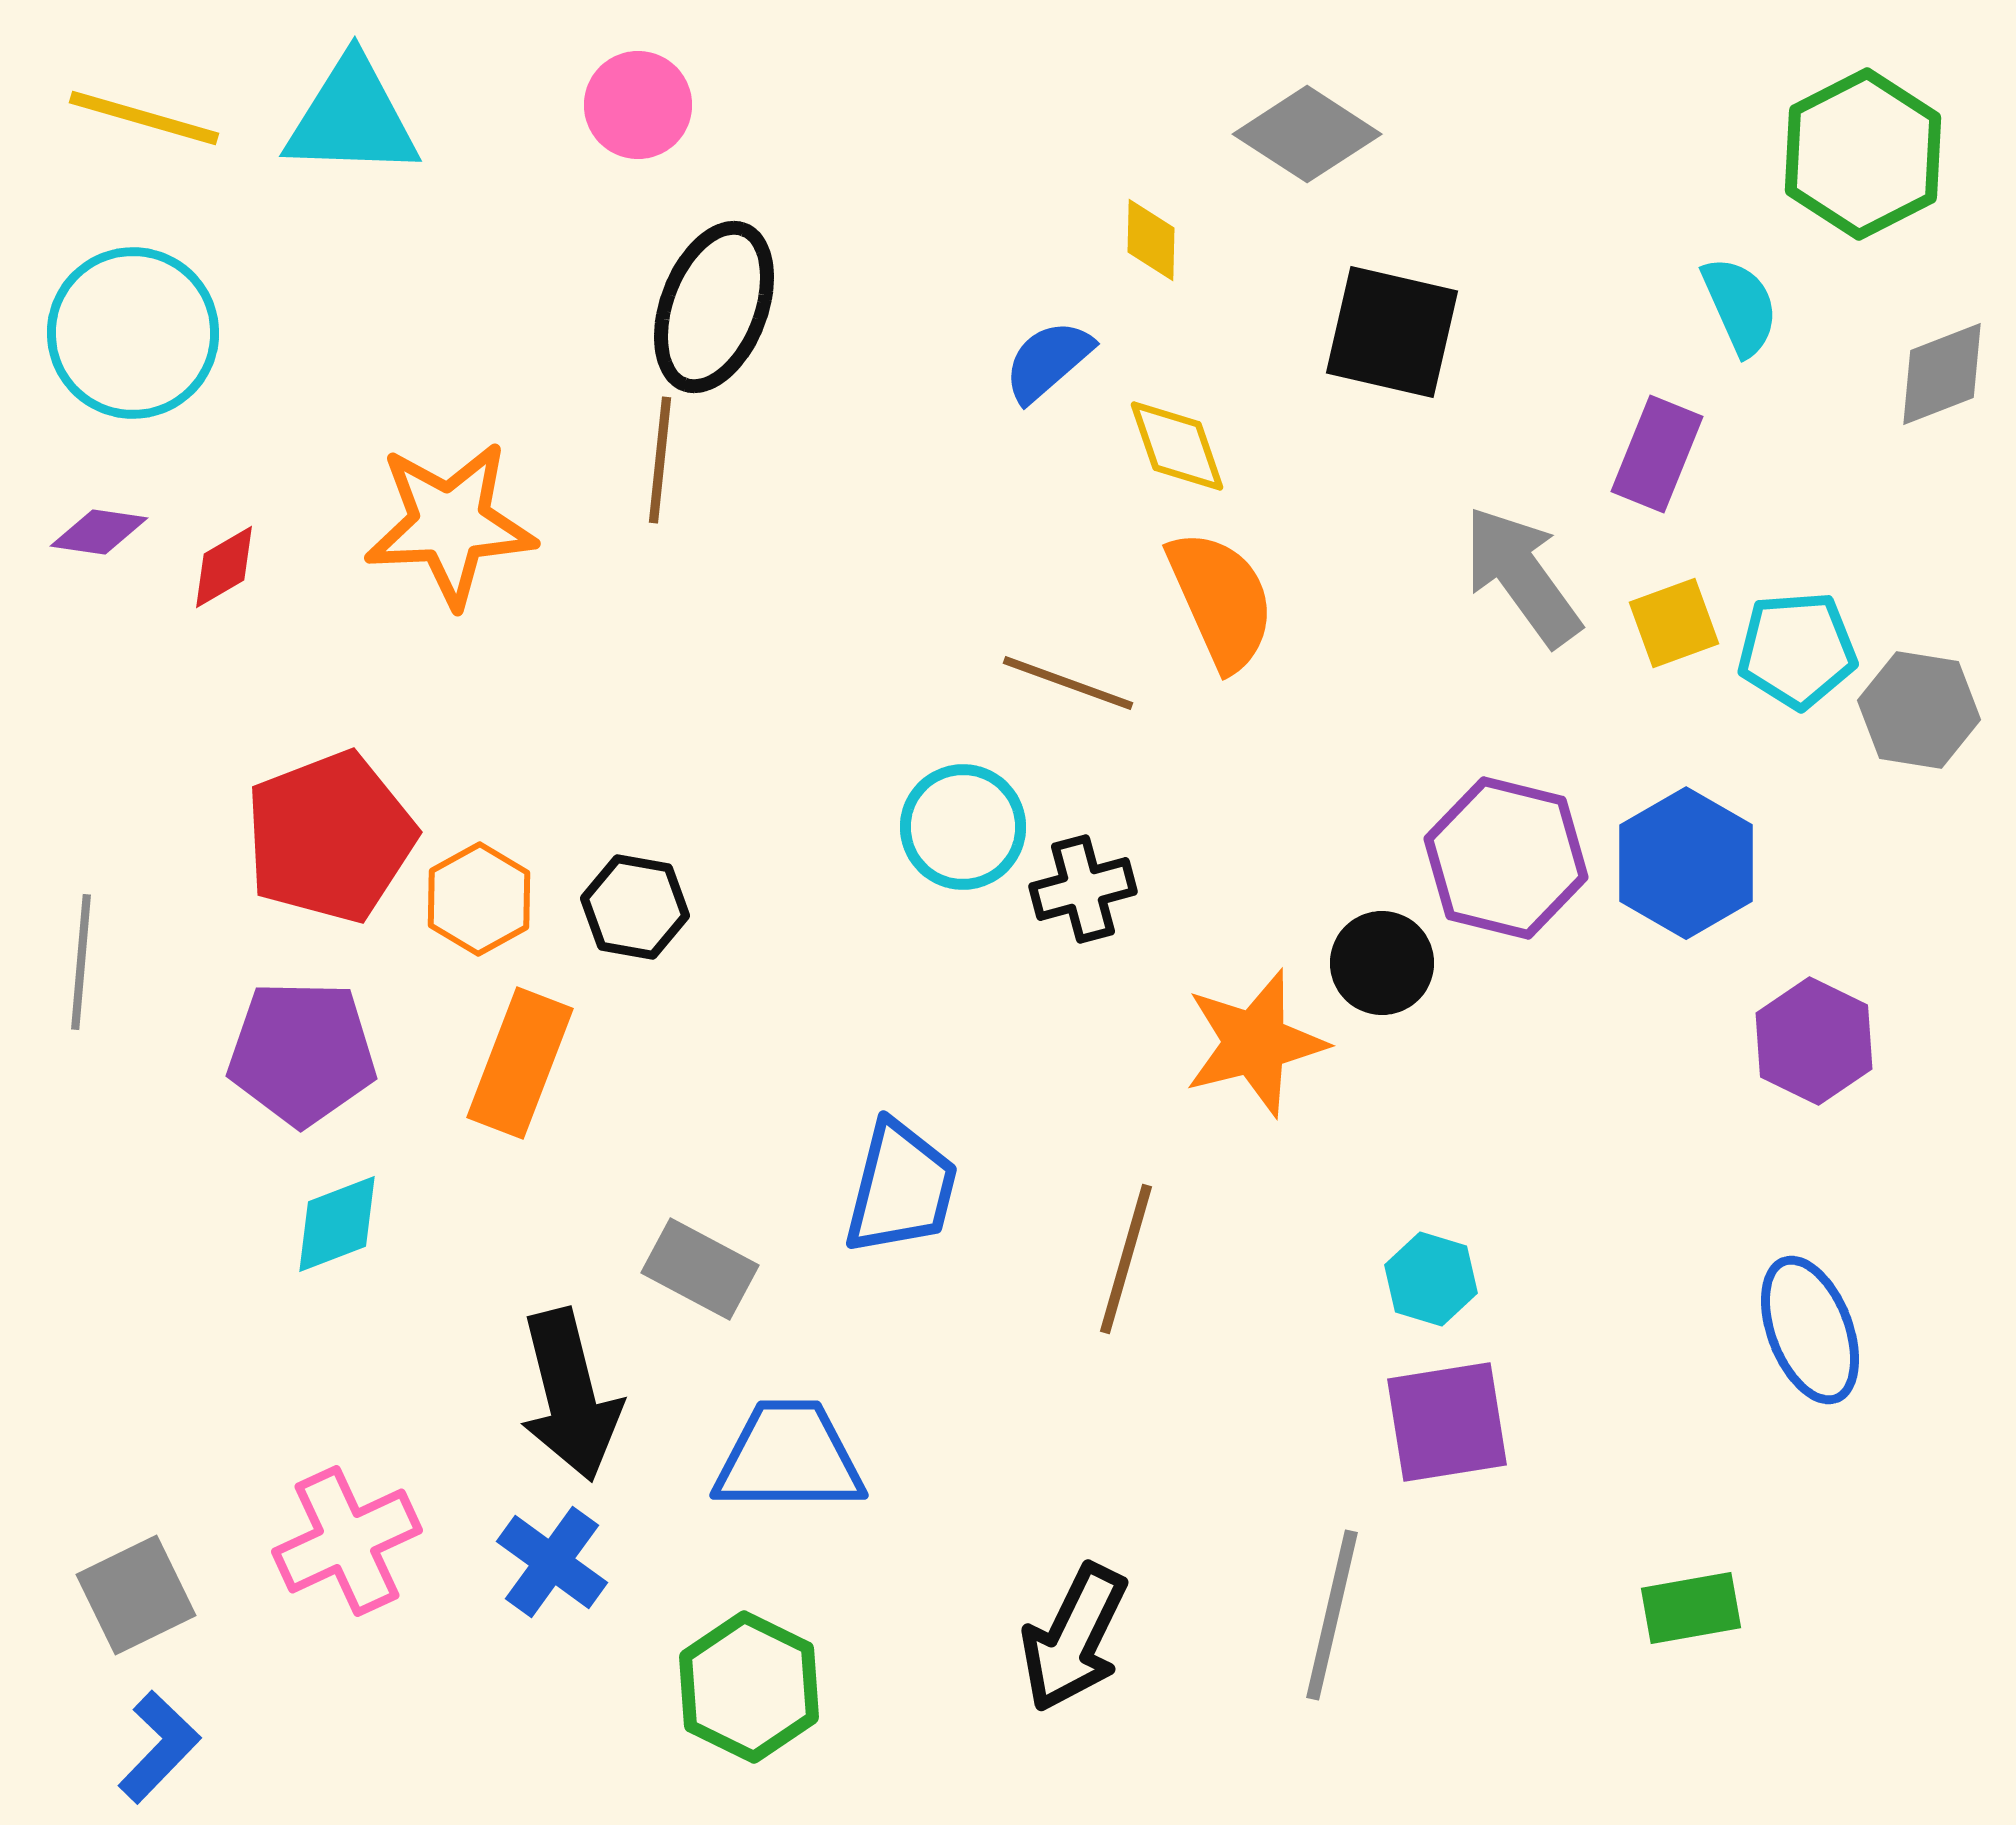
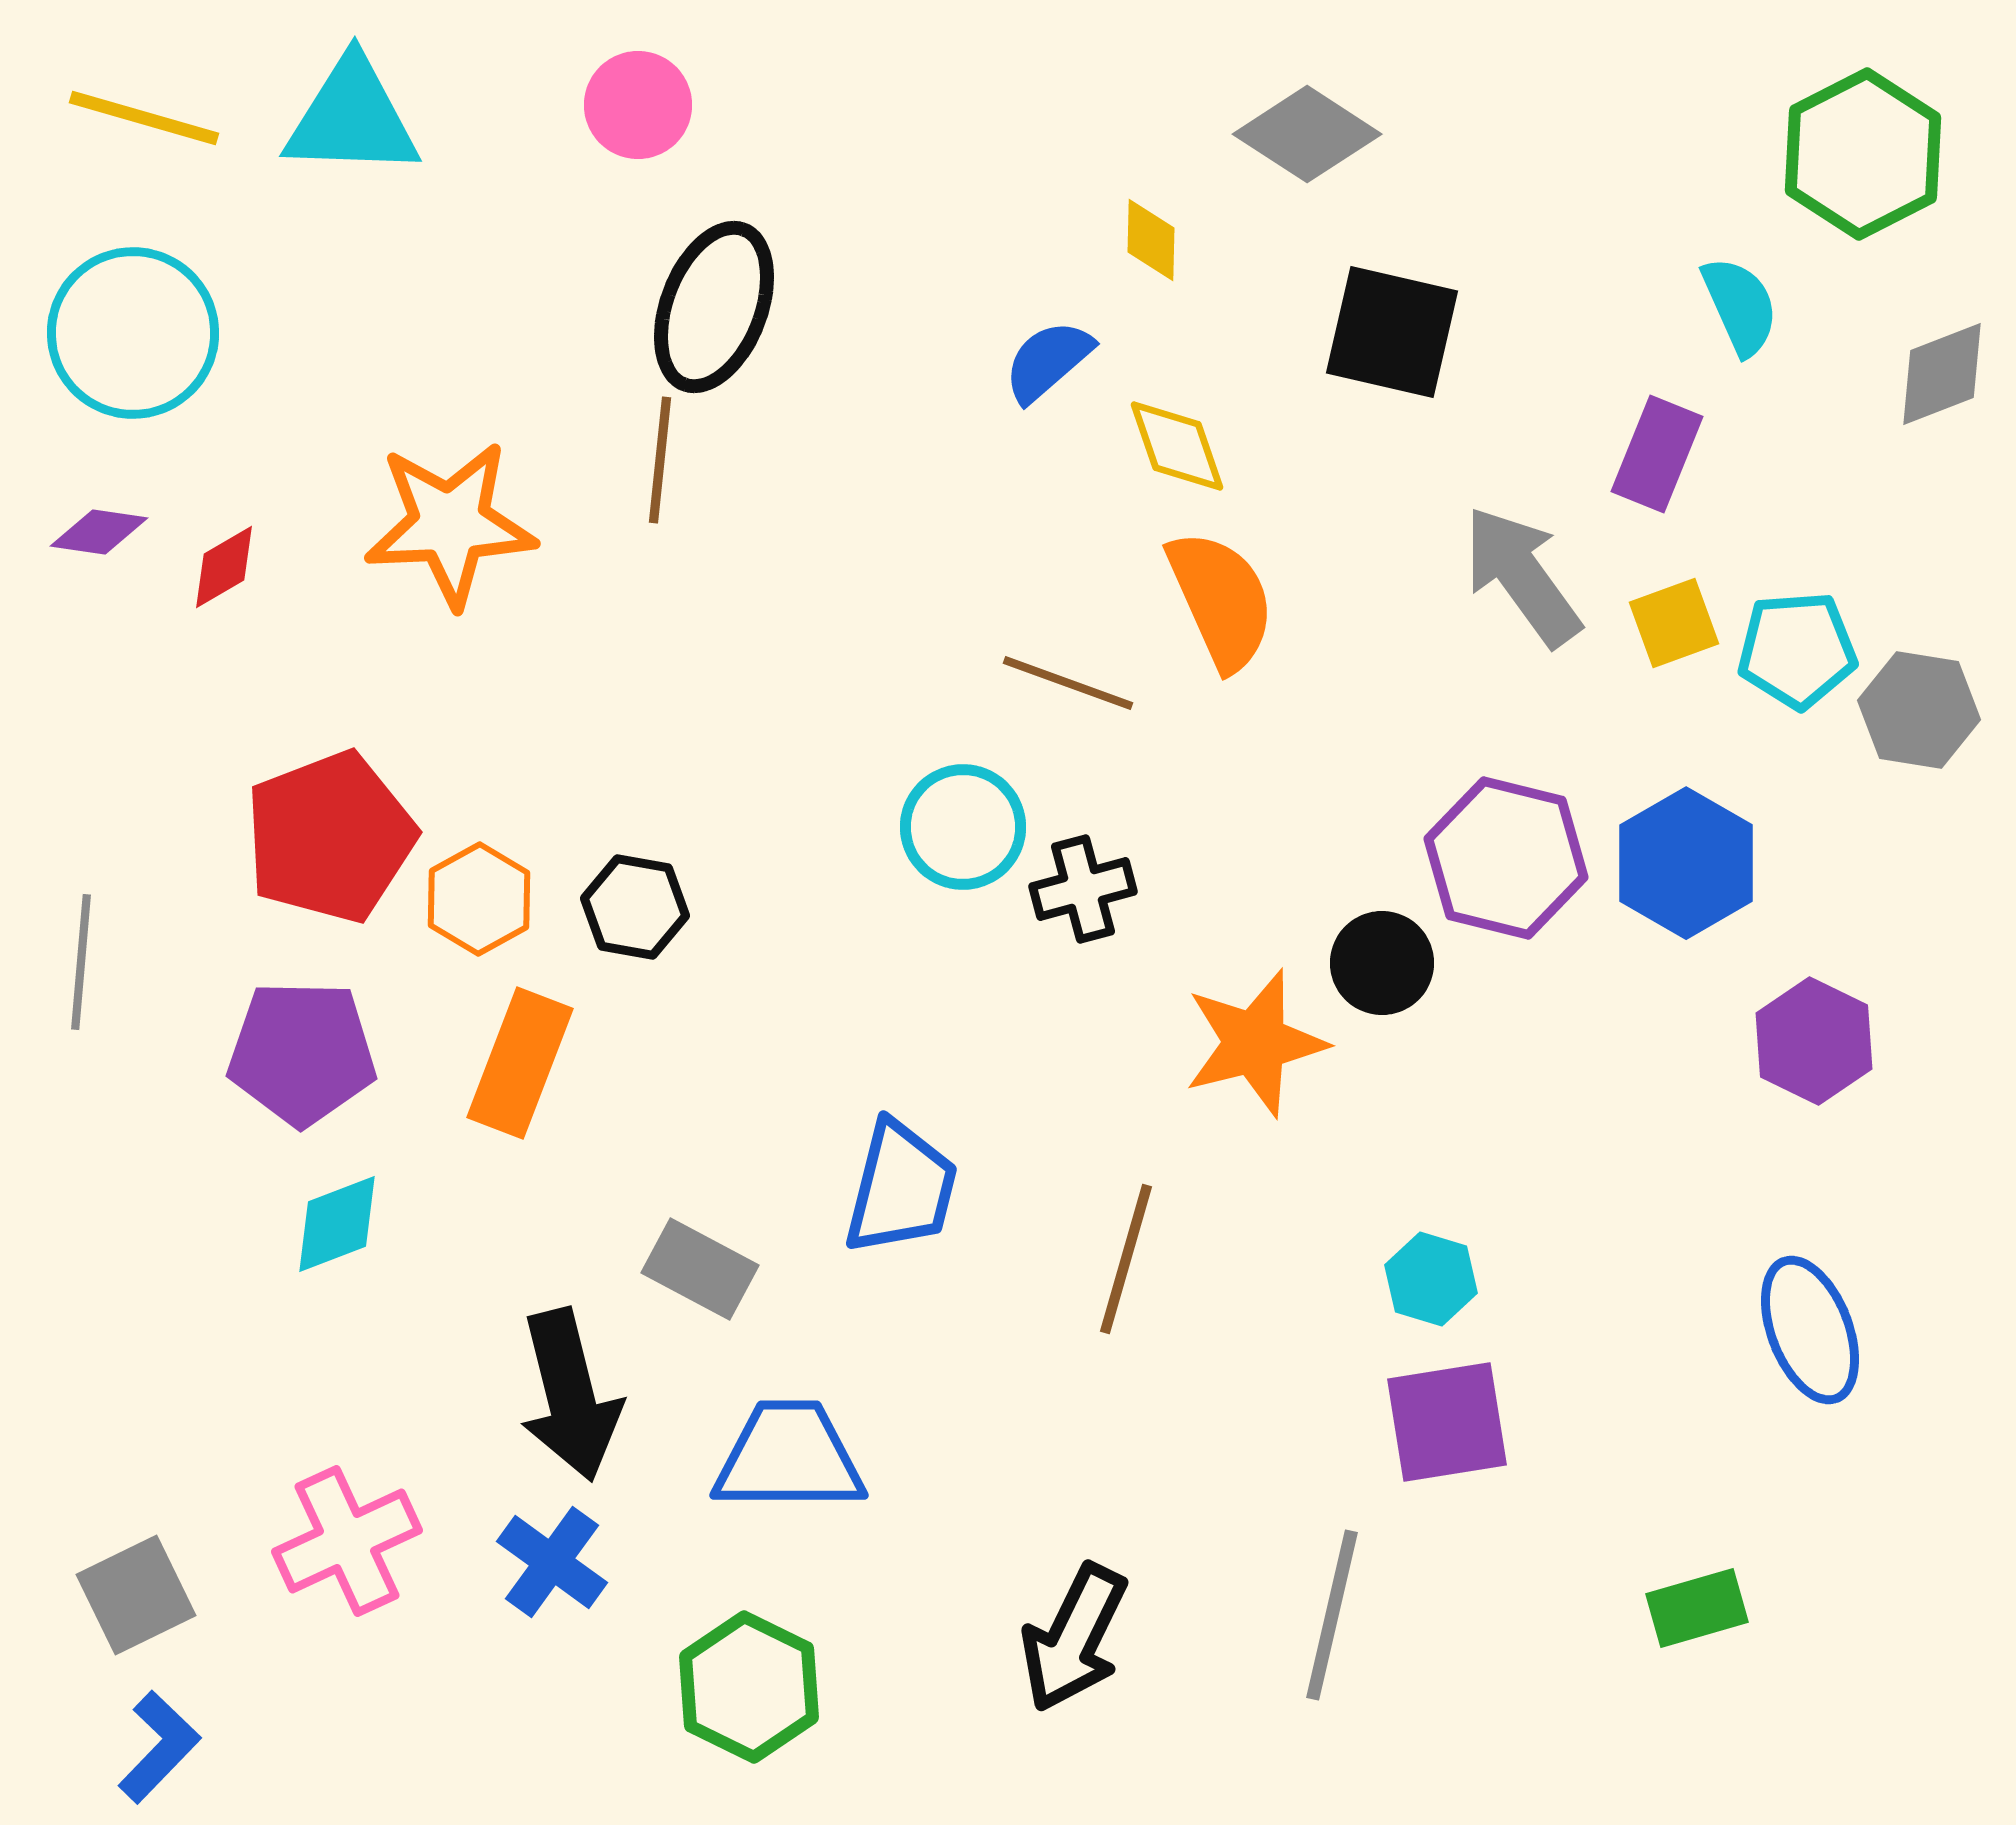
green rectangle at (1691, 1608): moved 6 px right; rotated 6 degrees counterclockwise
